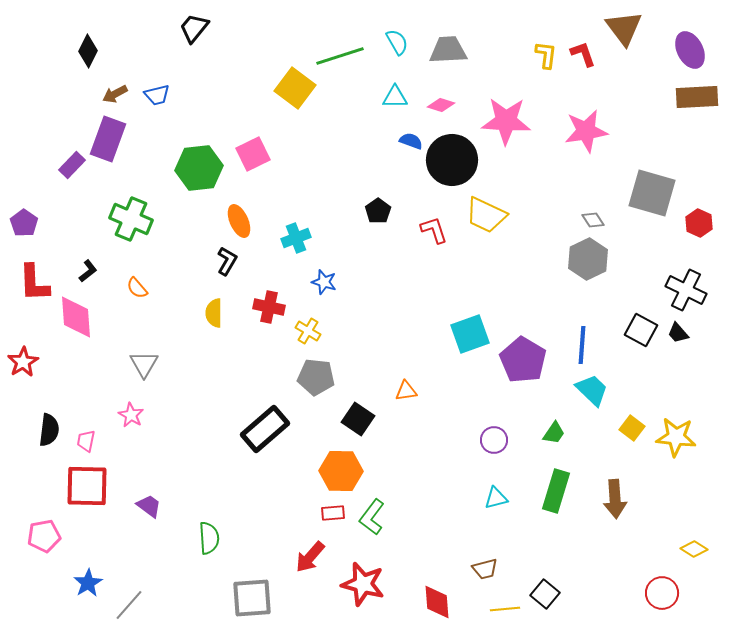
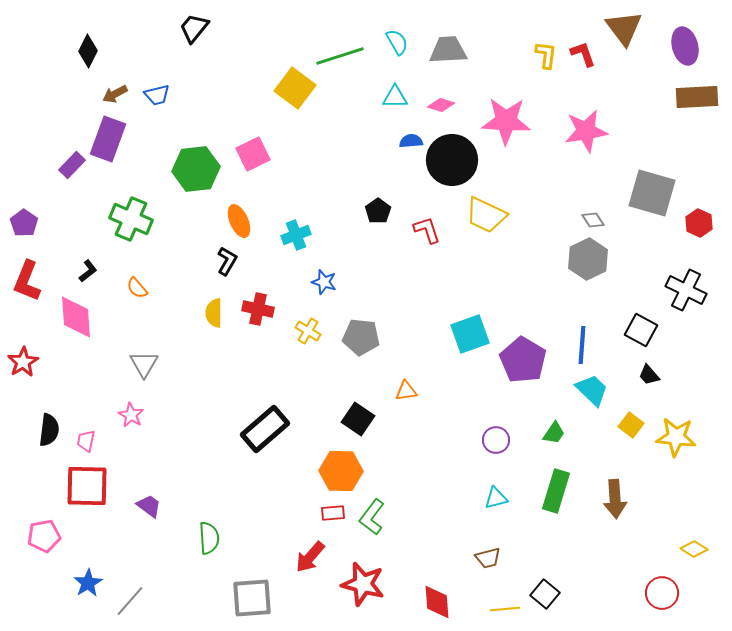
purple ellipse at (690, 50): moved 5 px left, 4 px up; rotated 12 degrees clockwise
blue semicircle at (411, 141): rotated 25 degrees counterclockwise
green hexagon at (199, 168): moved 3 px left, 1 px down
red L-shape at (434, 230): moved 7 px left
cyan cross at (296, 238): moved 3 px up
red L-shape at (34, 283): moved 7 px left, 2 px up; rotated 24 degrees clockwise
red cross at (269, 307): moved 11 px left, 2 px down
black trapezoid at (678, 333): moved 29 px left, 42 px down
gray pentagon at (316, 377): moved 45 px right, 40 px up
yellow square at (632, 428): moved 1 px left, 3 px up
purple circle at (494, 440): moved 2 px right
brown trapezoid at (485, 569): moved 3 px right, 11 px up
gray line at (129, 605): moved 1 px right, 4 px up
